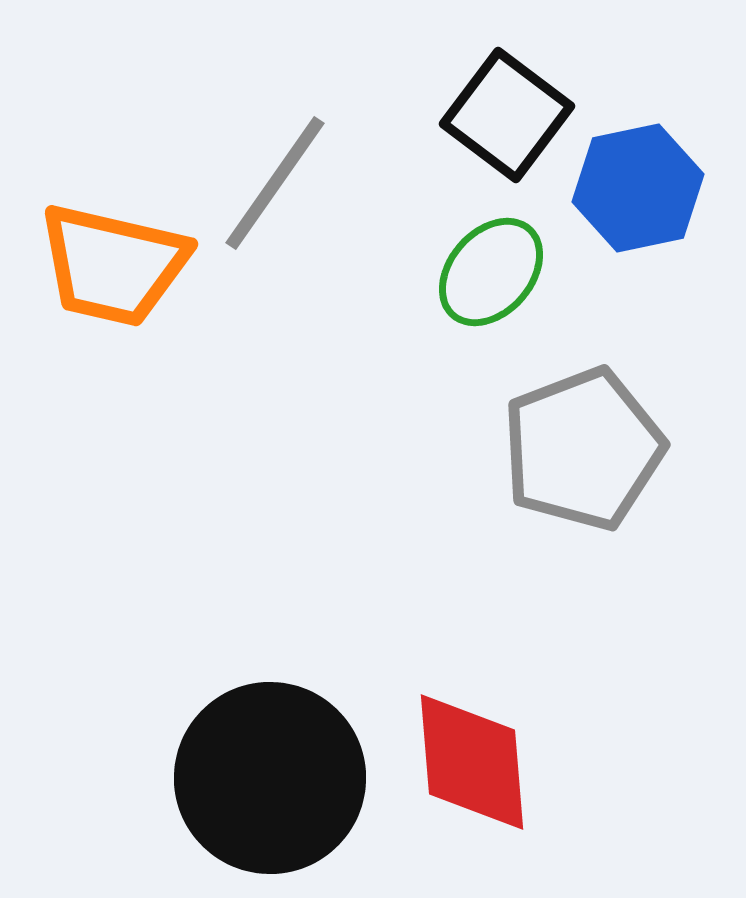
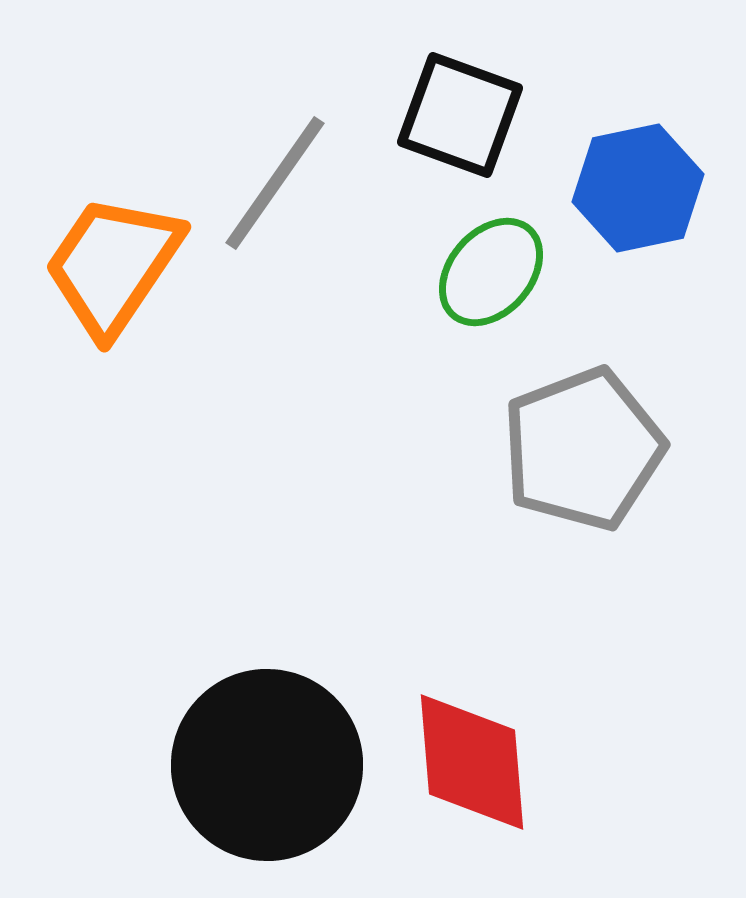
black square: moved 47 px left; rotated 17 degrees counterclockwise
orange trapezoid: rotated 111 degrees clockwise
black circle: moved 3 px left, 13 px up
